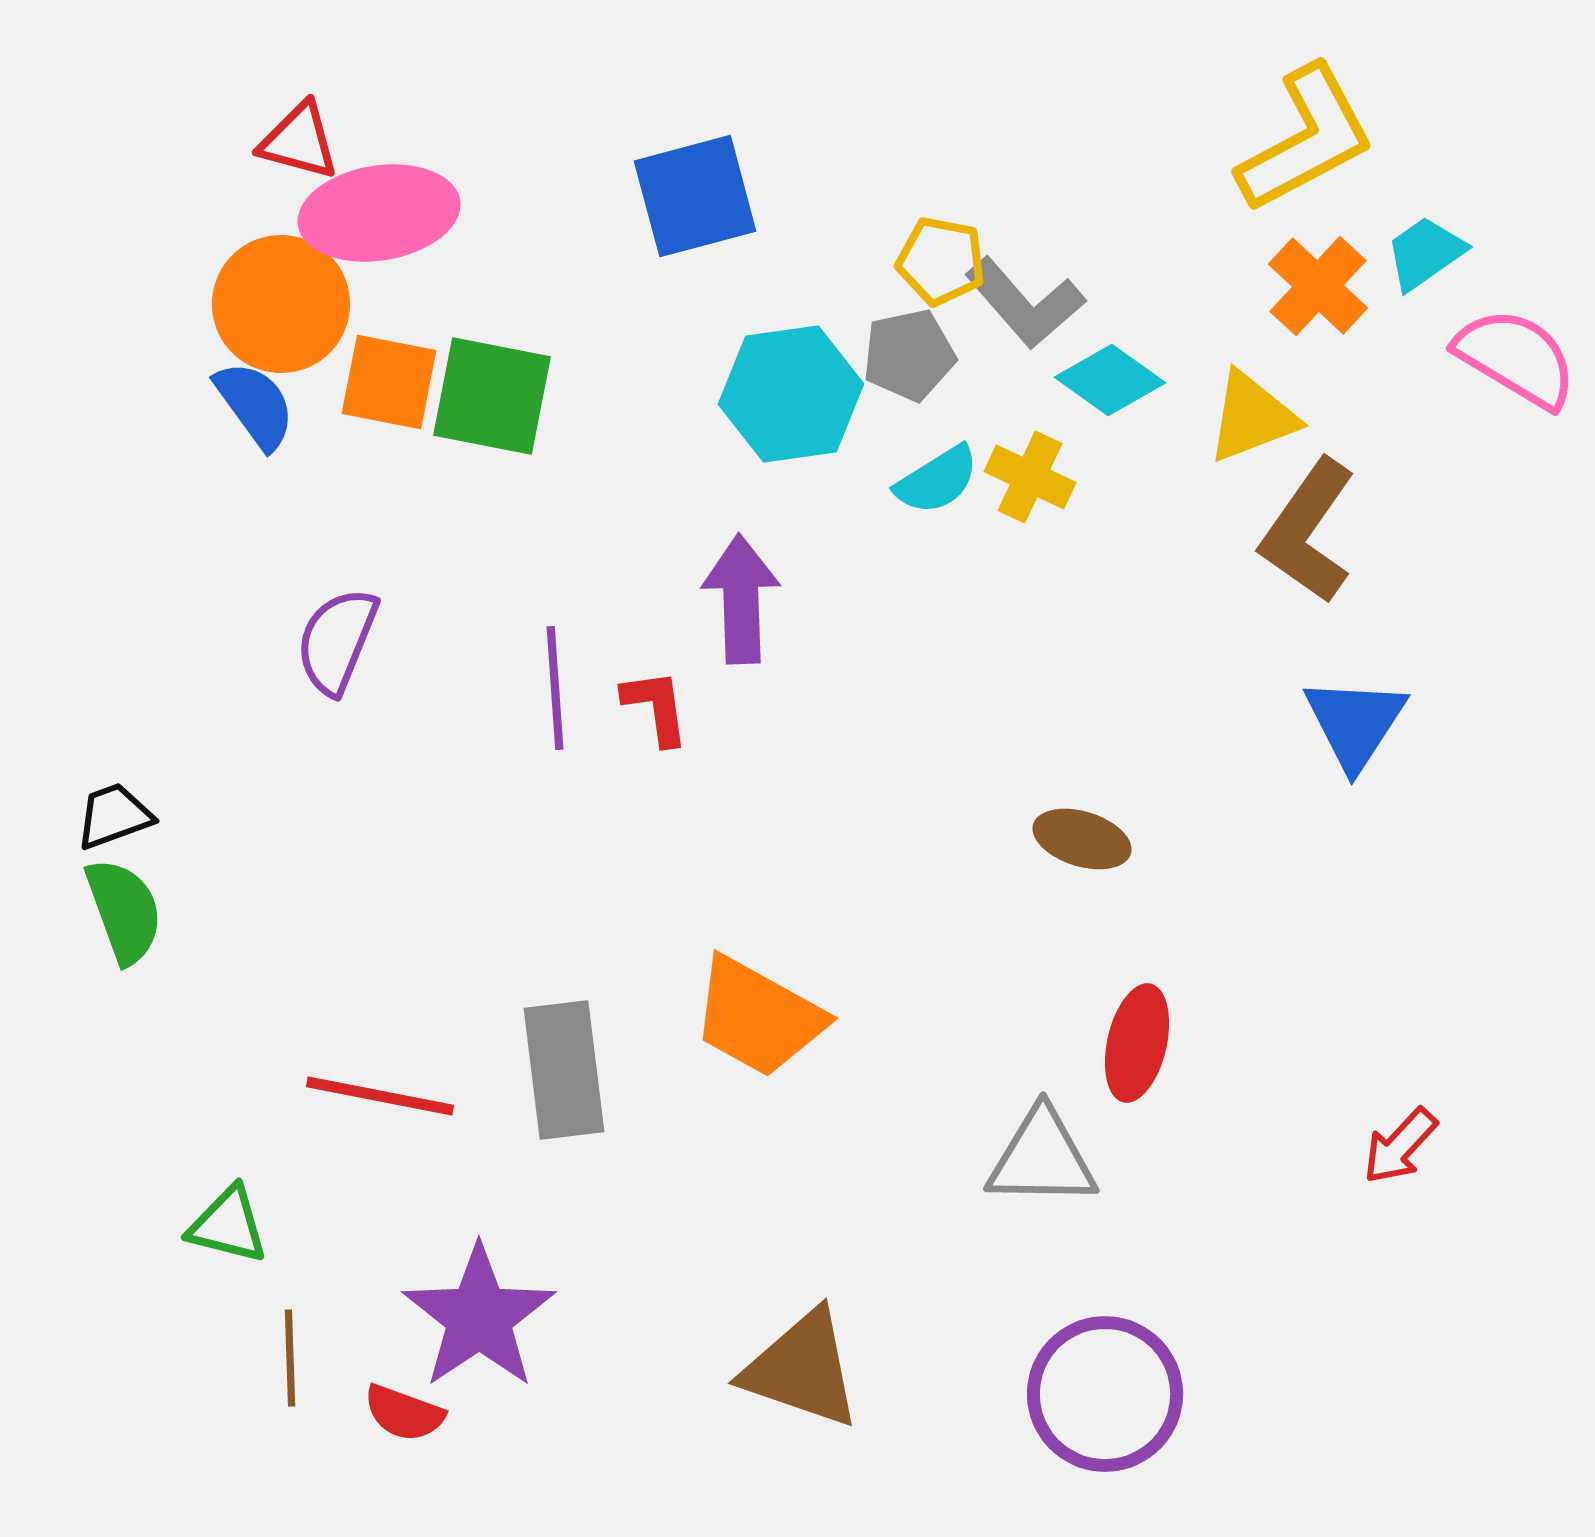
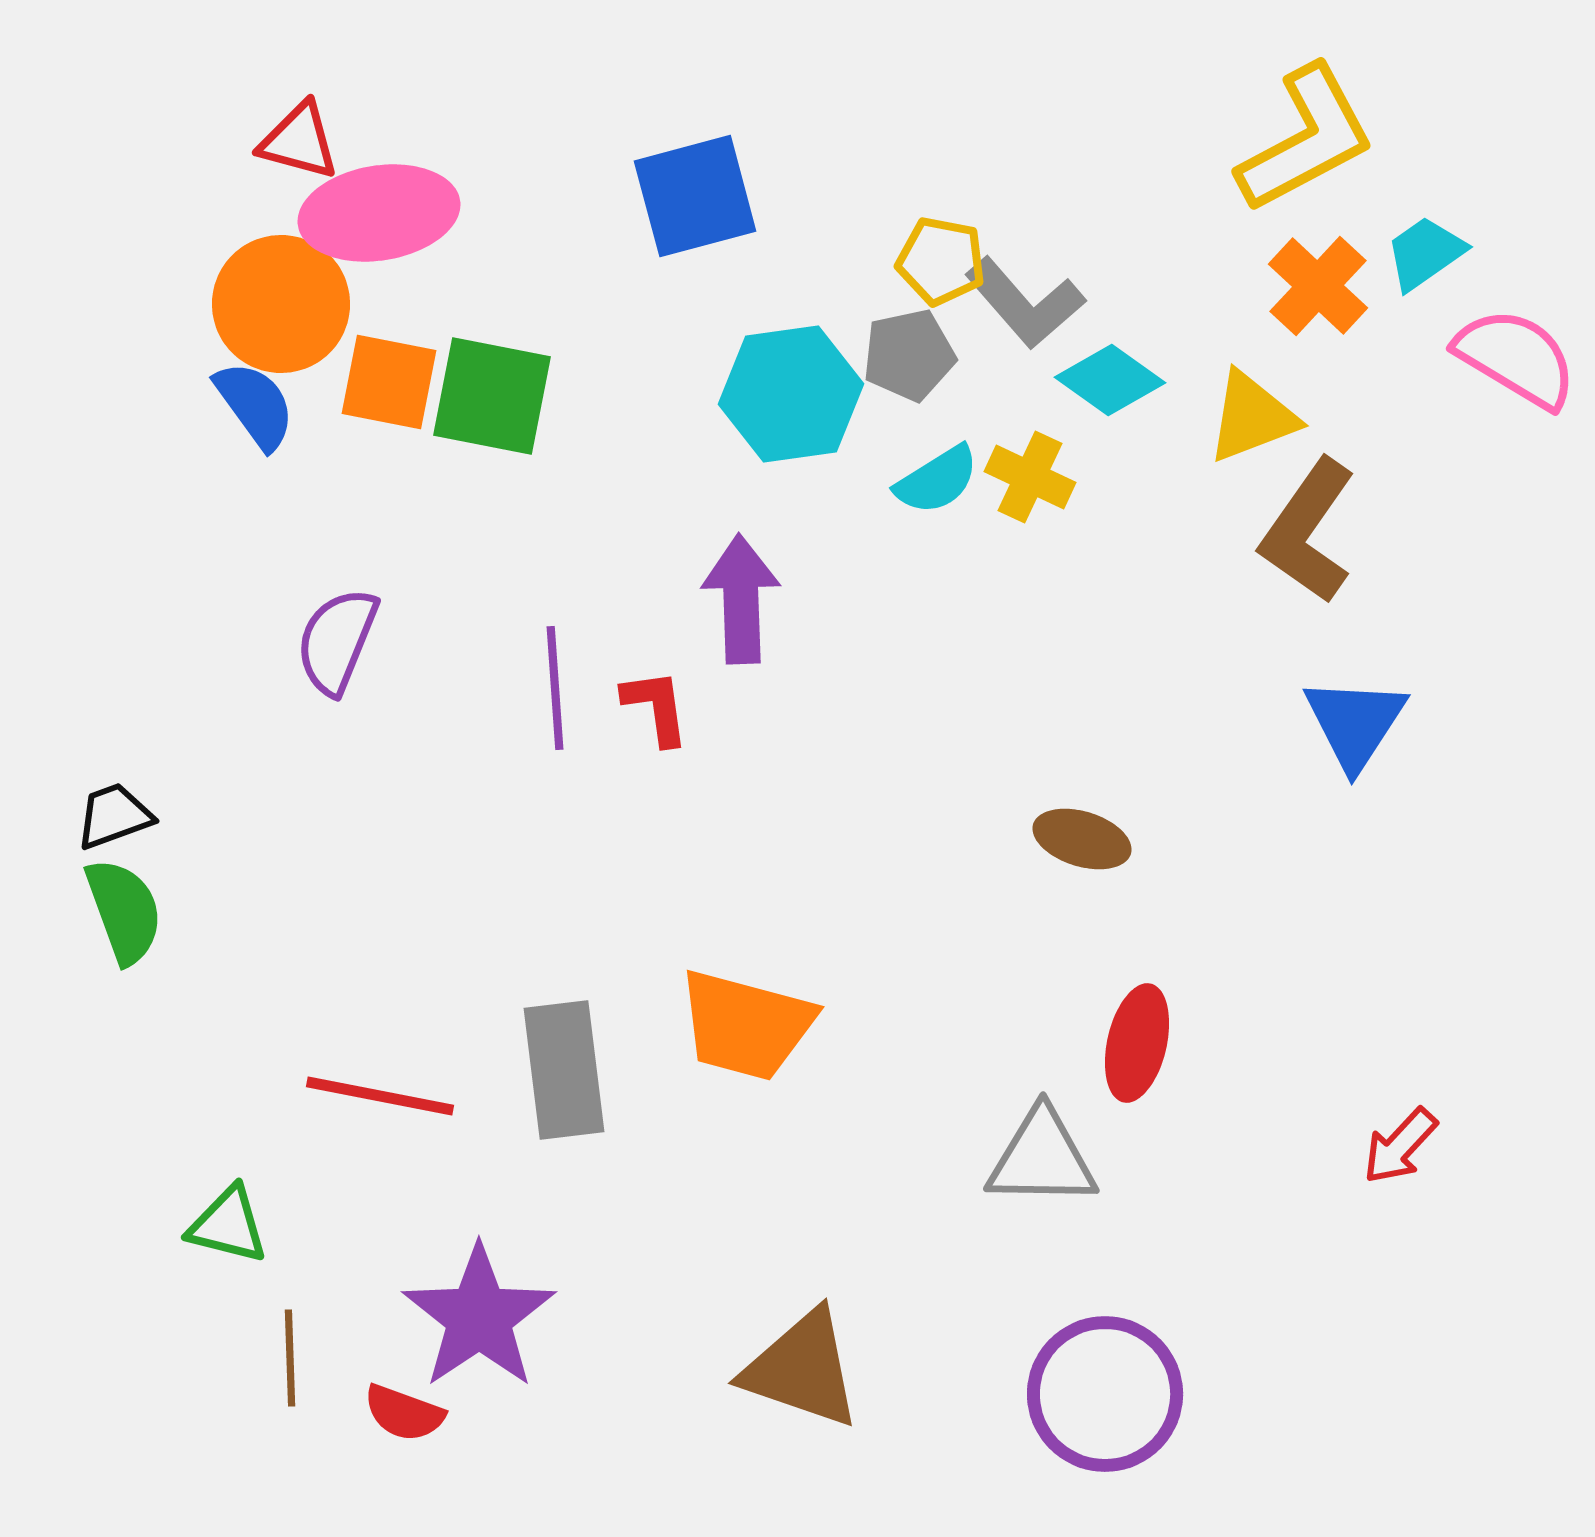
orange trapezoid: moved 12 px left, 8 px down; rotated 14 degrees counterclockwise
